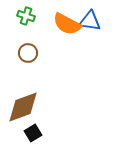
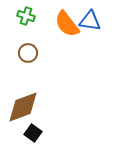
orange semicircle: rotated 24 degrees clockwise
black square: rotated 24 degrees counterclockwise
